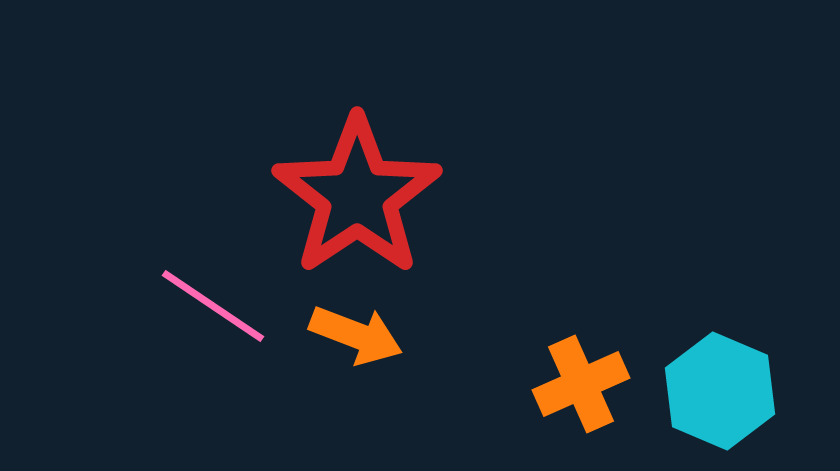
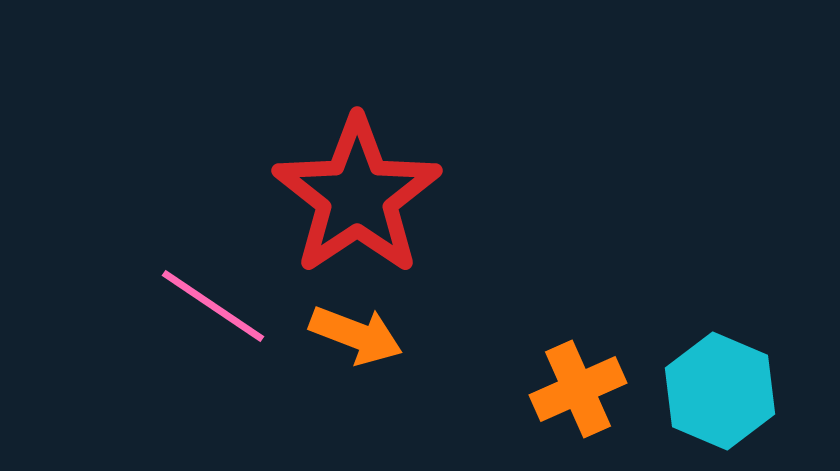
orange cross: moved 3 px left, 5 px down
